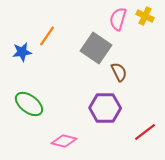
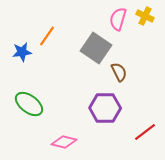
pink diamond: moved 1 px down
